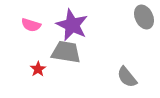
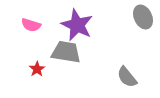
gray ellipse: moved 1 px left
purple star: moved 5 px right
red star: moved 1 px left
